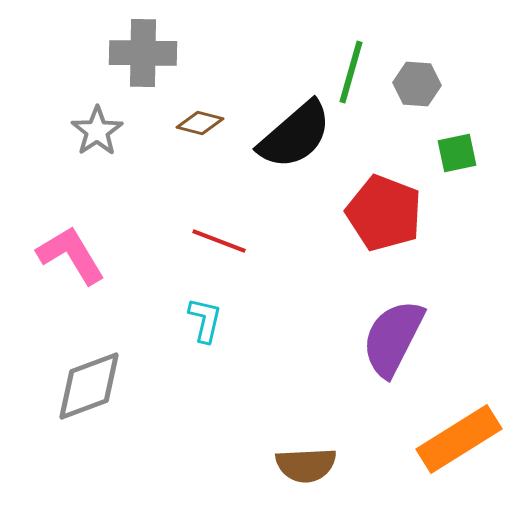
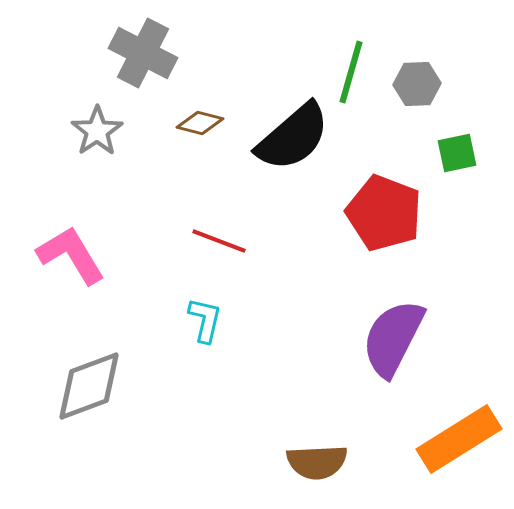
gray cross: rotated 26 degrees clockwise
gray hexagon: rotated 6 degrees counterclockwise
black semicircle: moved 2 px left, 2 px down
brown semicircle: moved 11 px right, 3 px up
